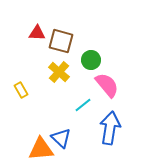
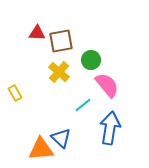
brown square: rotated 25 degrees counterclockwise
yellow rectangle: moved 6 px left, 3 px down
